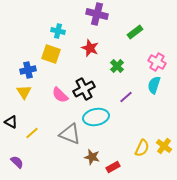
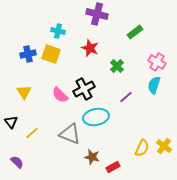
blue cross: moved 16 px up
black triangle: rotated 24 degrees clockwise
